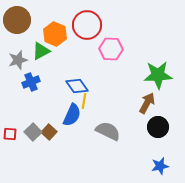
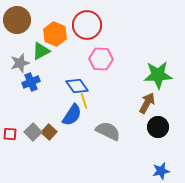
pink hexagon: moved 10 px left, 10 px down
gray star: moved 2 px right, 3 px down
yellow line: rotated 28 degrees counterclockwise
blue semicircle: rotated 10 degrees clockwise
blue star: moved 1 px right, 5 px down
